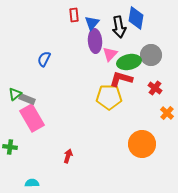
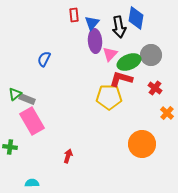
green ellipse: rotated 10 degrees counterclockwise
pink rectangle: moved 3 px down
